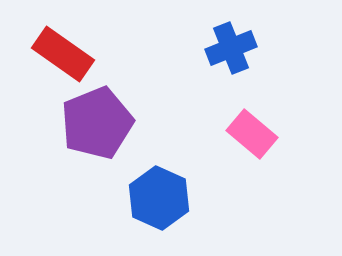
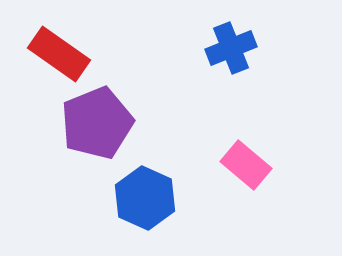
red rectangle: moved 4 px left
pink rectangle: moved 6 px left, 31 px down
blue hexagon: moved 14 px left
